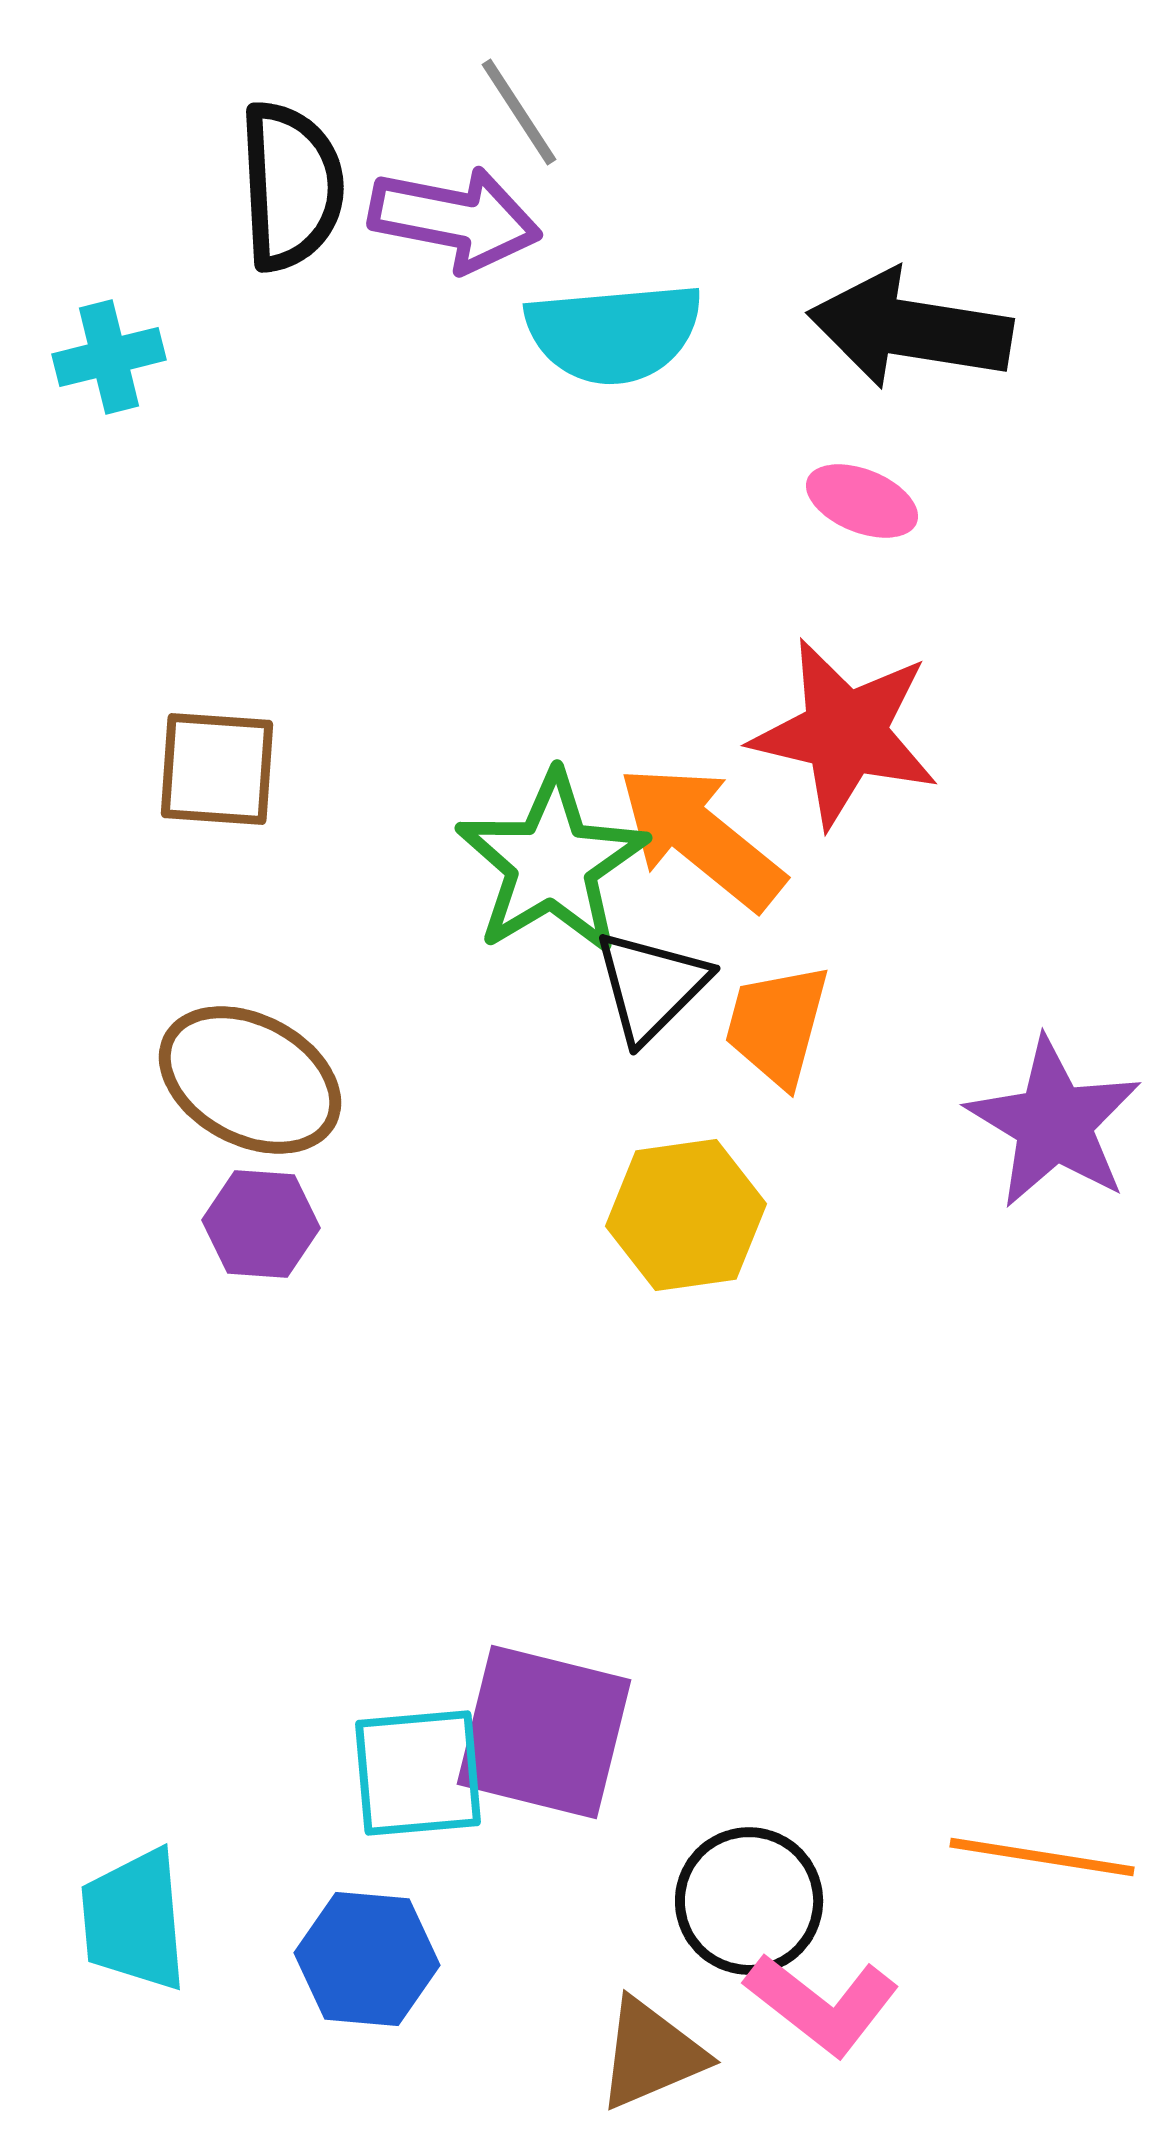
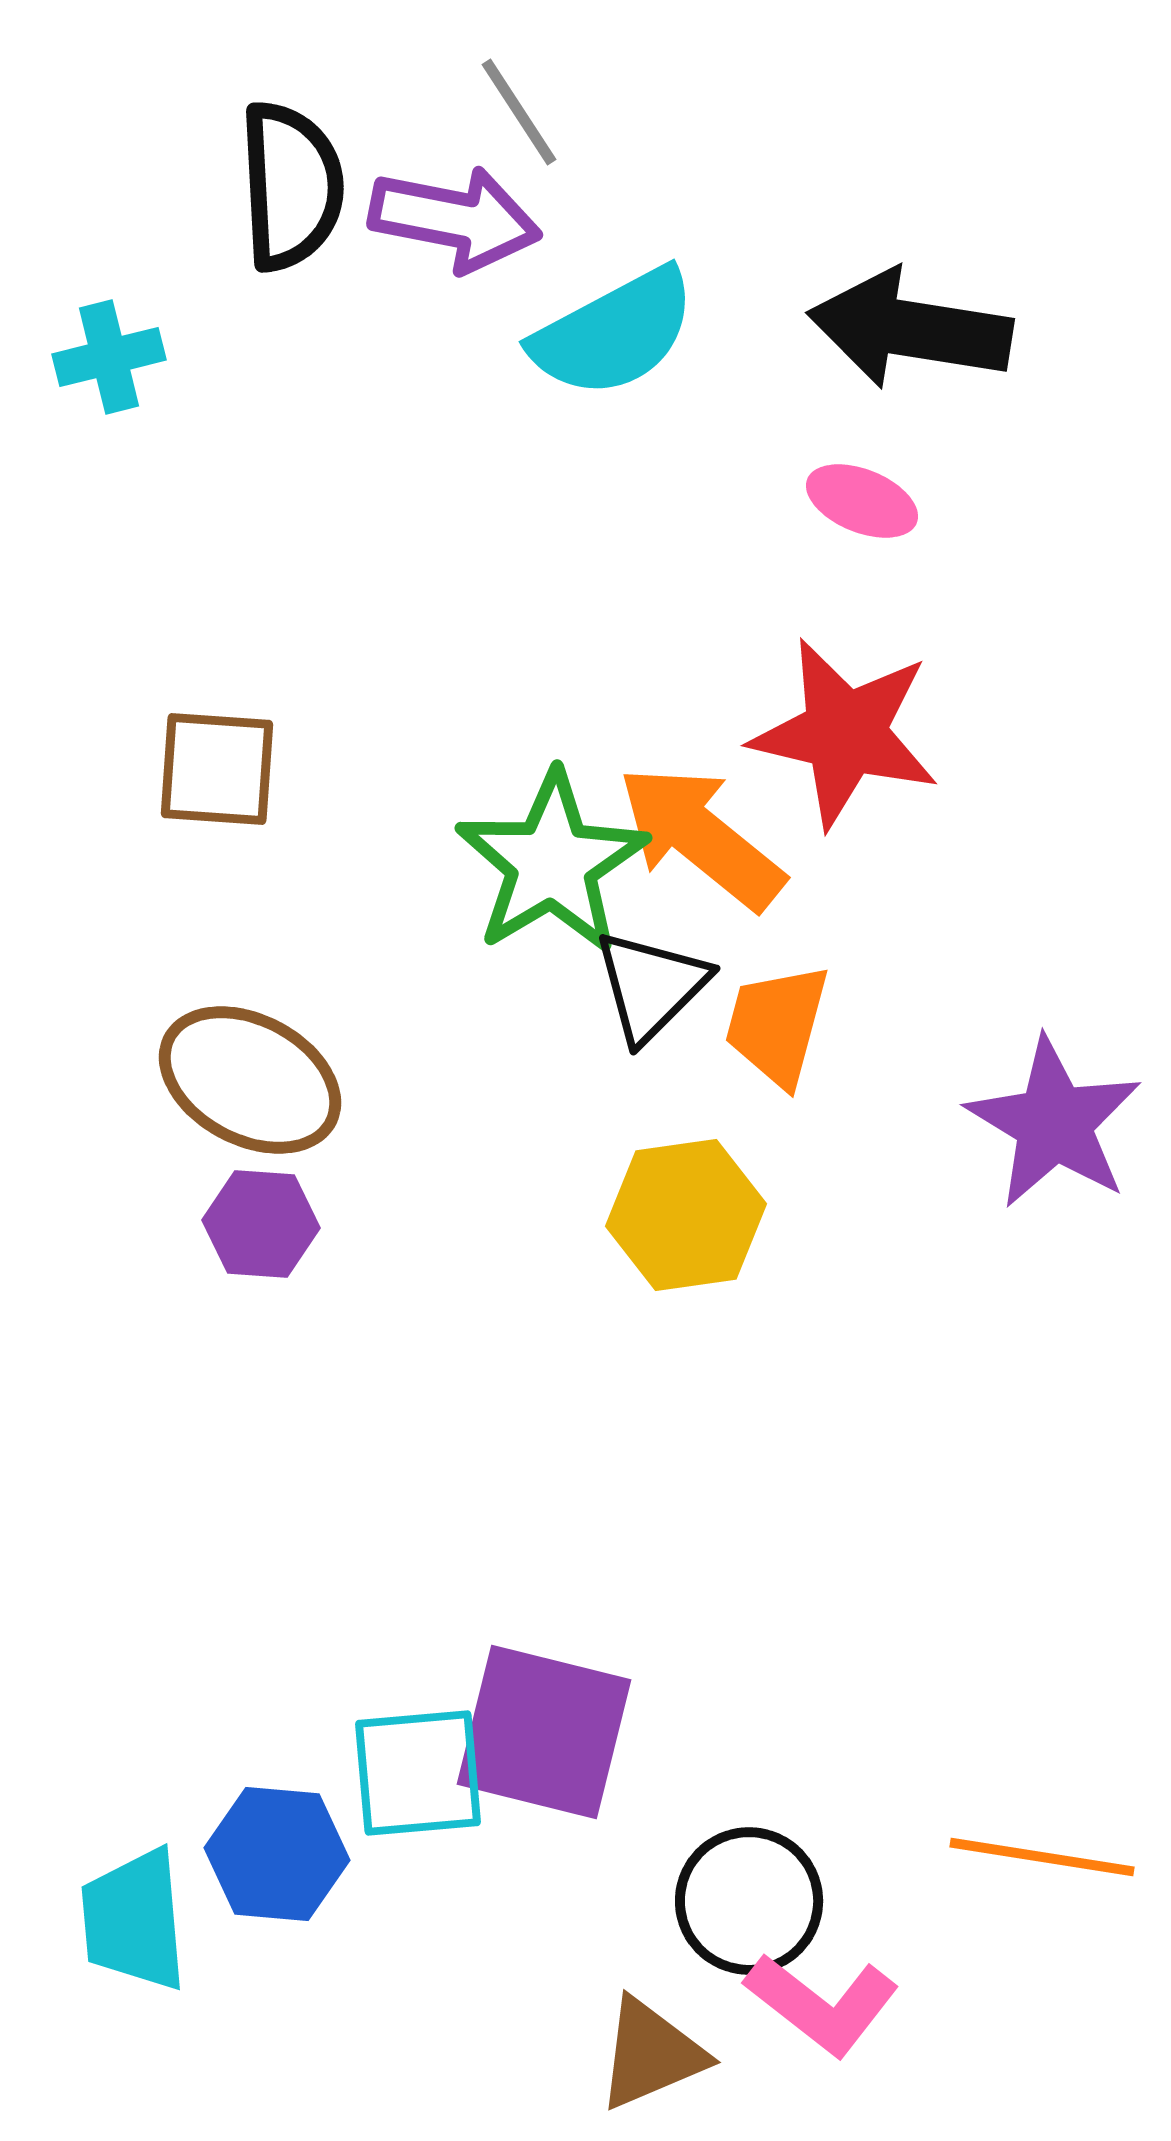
cyan semicircle: rotated 23 degrees counterclockwise
blue hexagon: moved 90 px left, 105 px up
